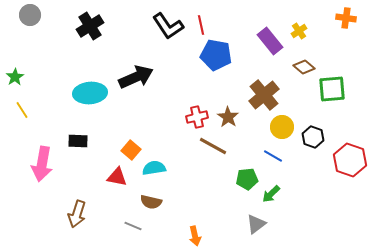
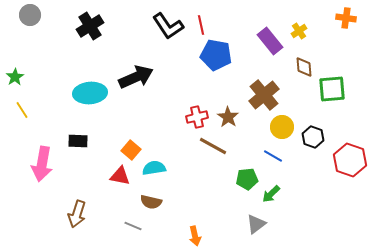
brown diamond: rotated 45 degrees clockwise
red triangle: moved 3 px right, 1 px up
